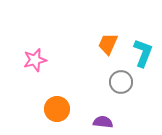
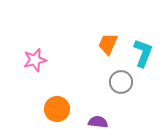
purple semicircle: moved 5 px left
